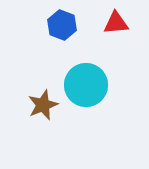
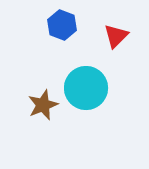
red triangle: moved 13 px down; rotated 40 degrees counterclockwise
cyan circle: moved 3 px down
